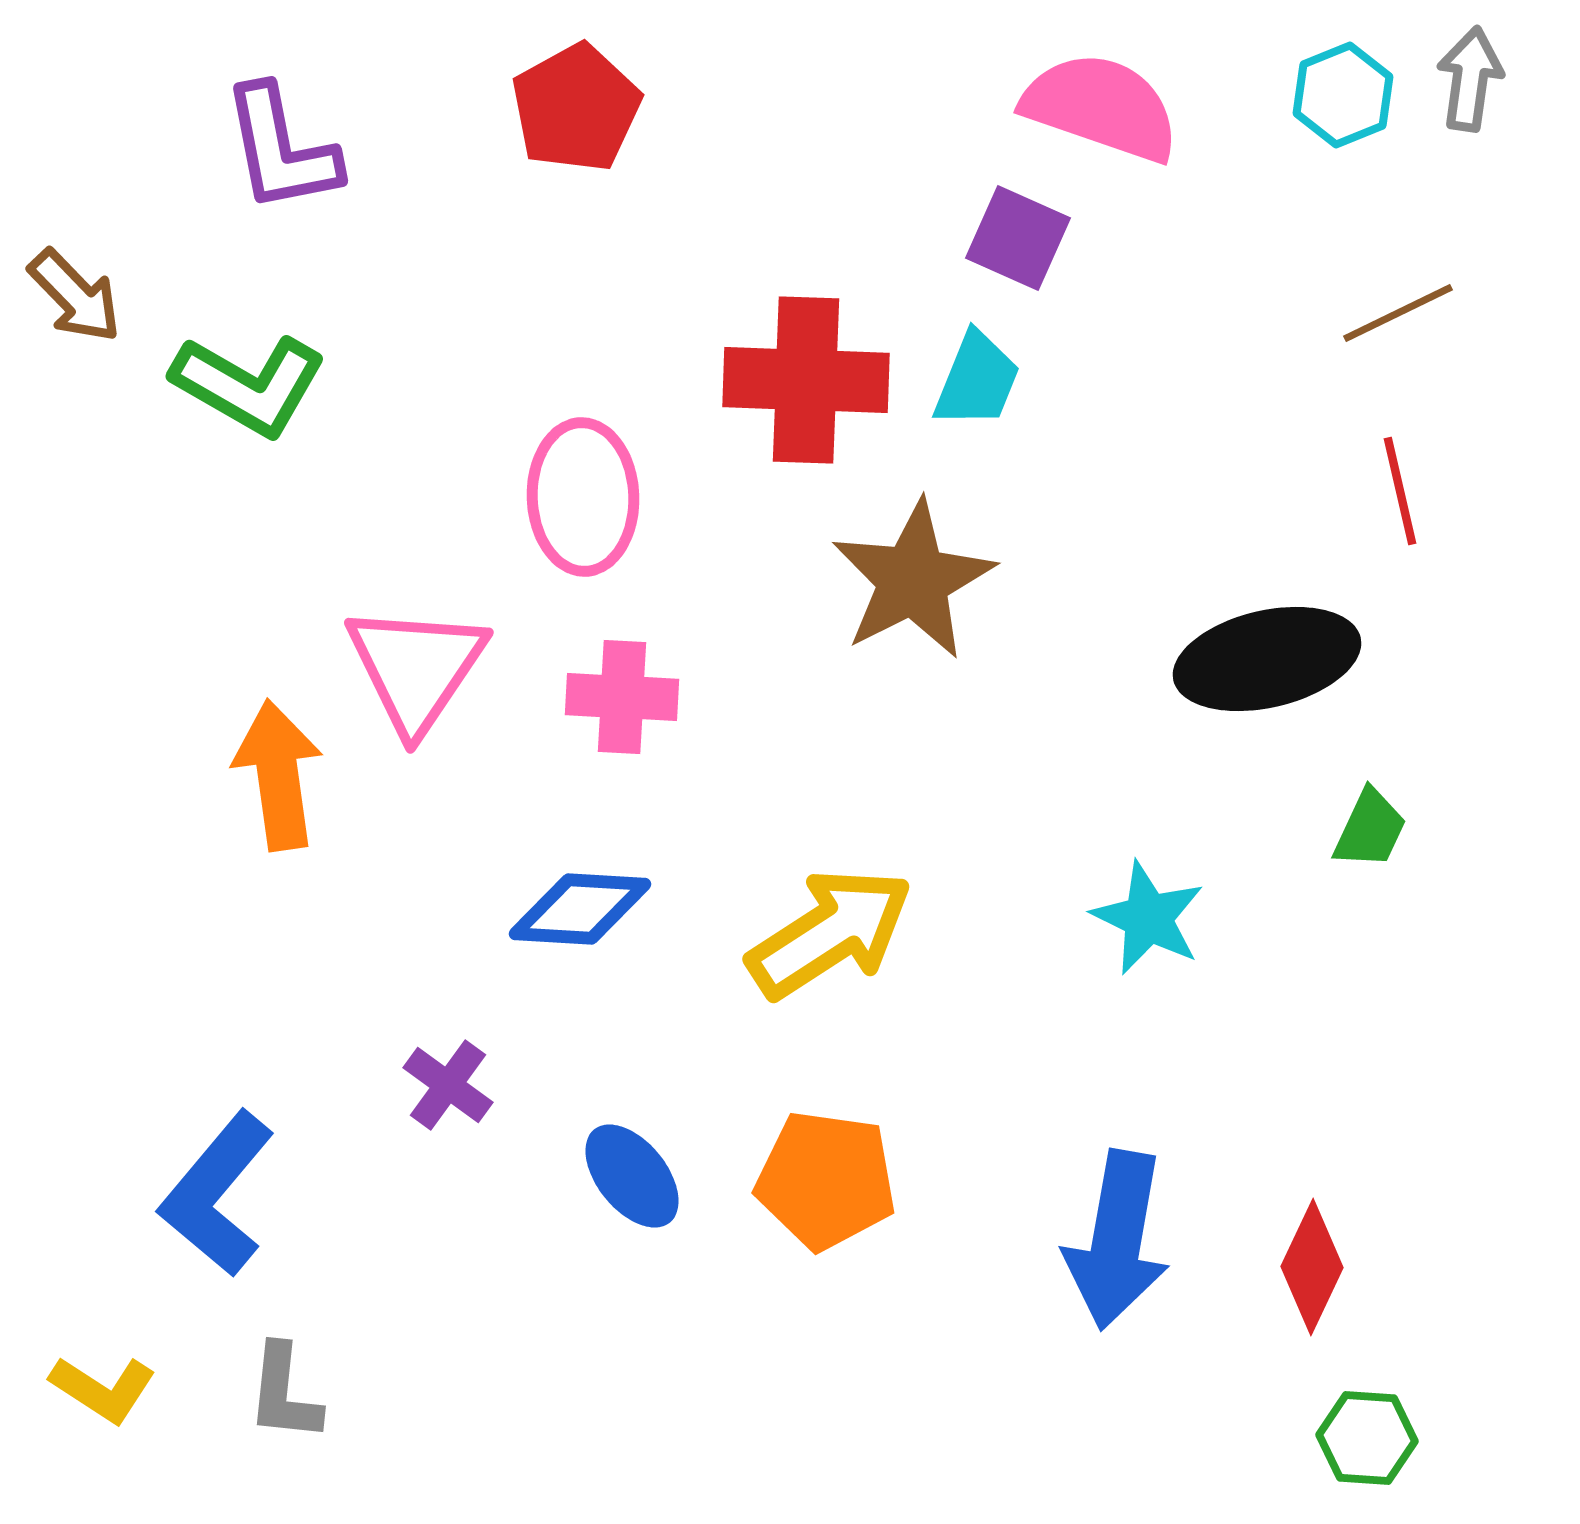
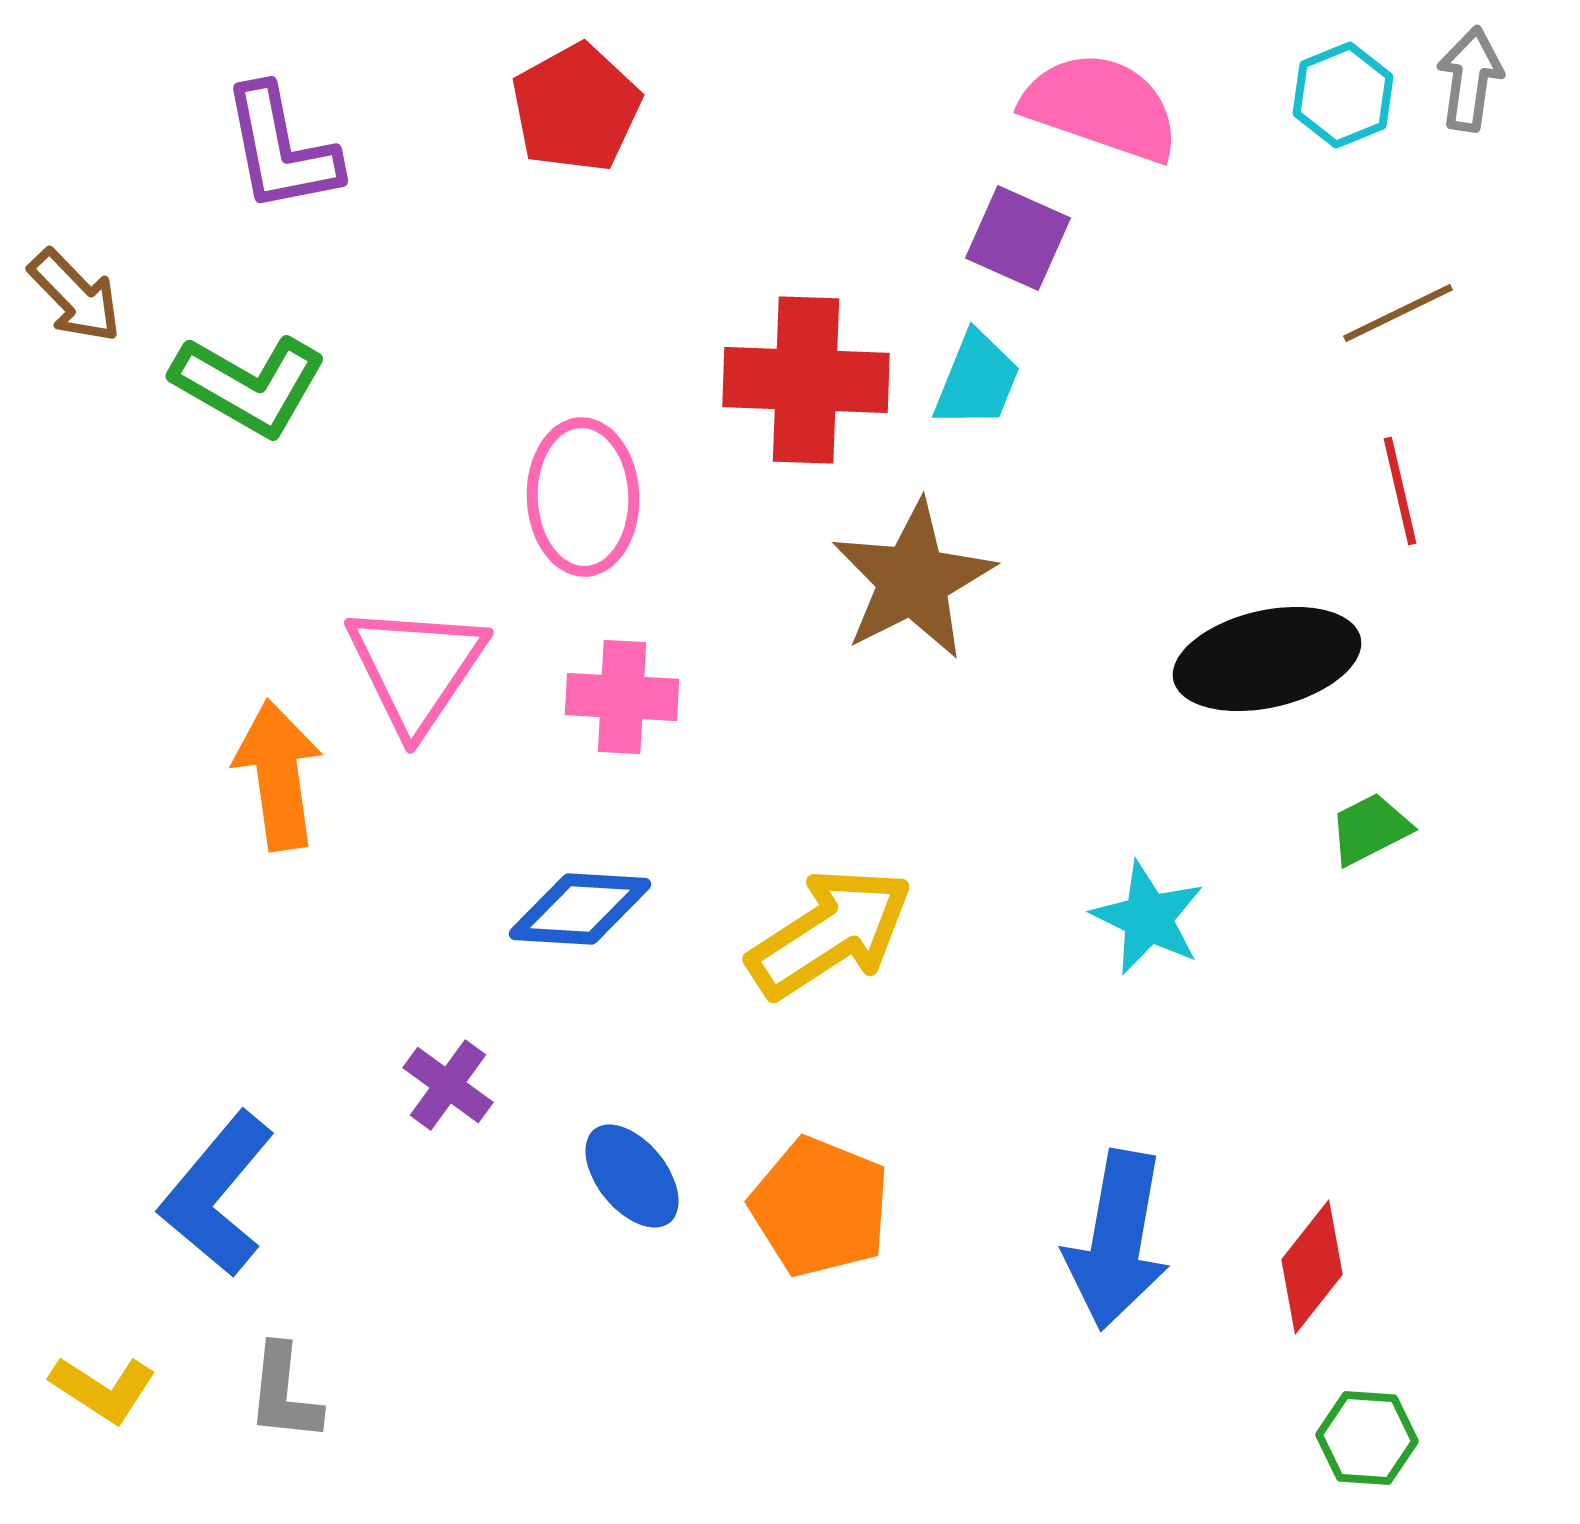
green trapezoid: rotated 142 degrees counterclockwise
orange pentagon: moved 6 px left, 27 px down; rotated 14 degrees clockwise
red diamond: rotated 13 degrees clockwise
